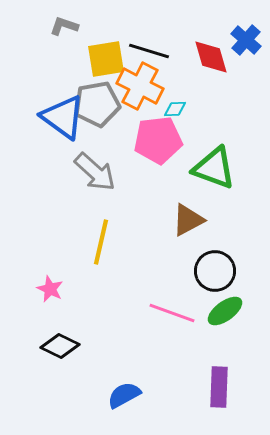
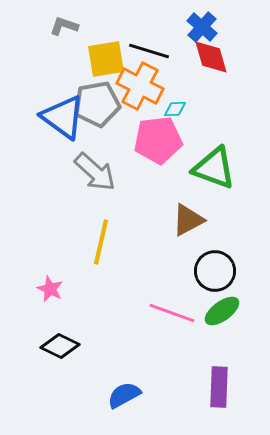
blue cross: moved 44 px left, 13 px up
green ellipse: moved 3 px left
